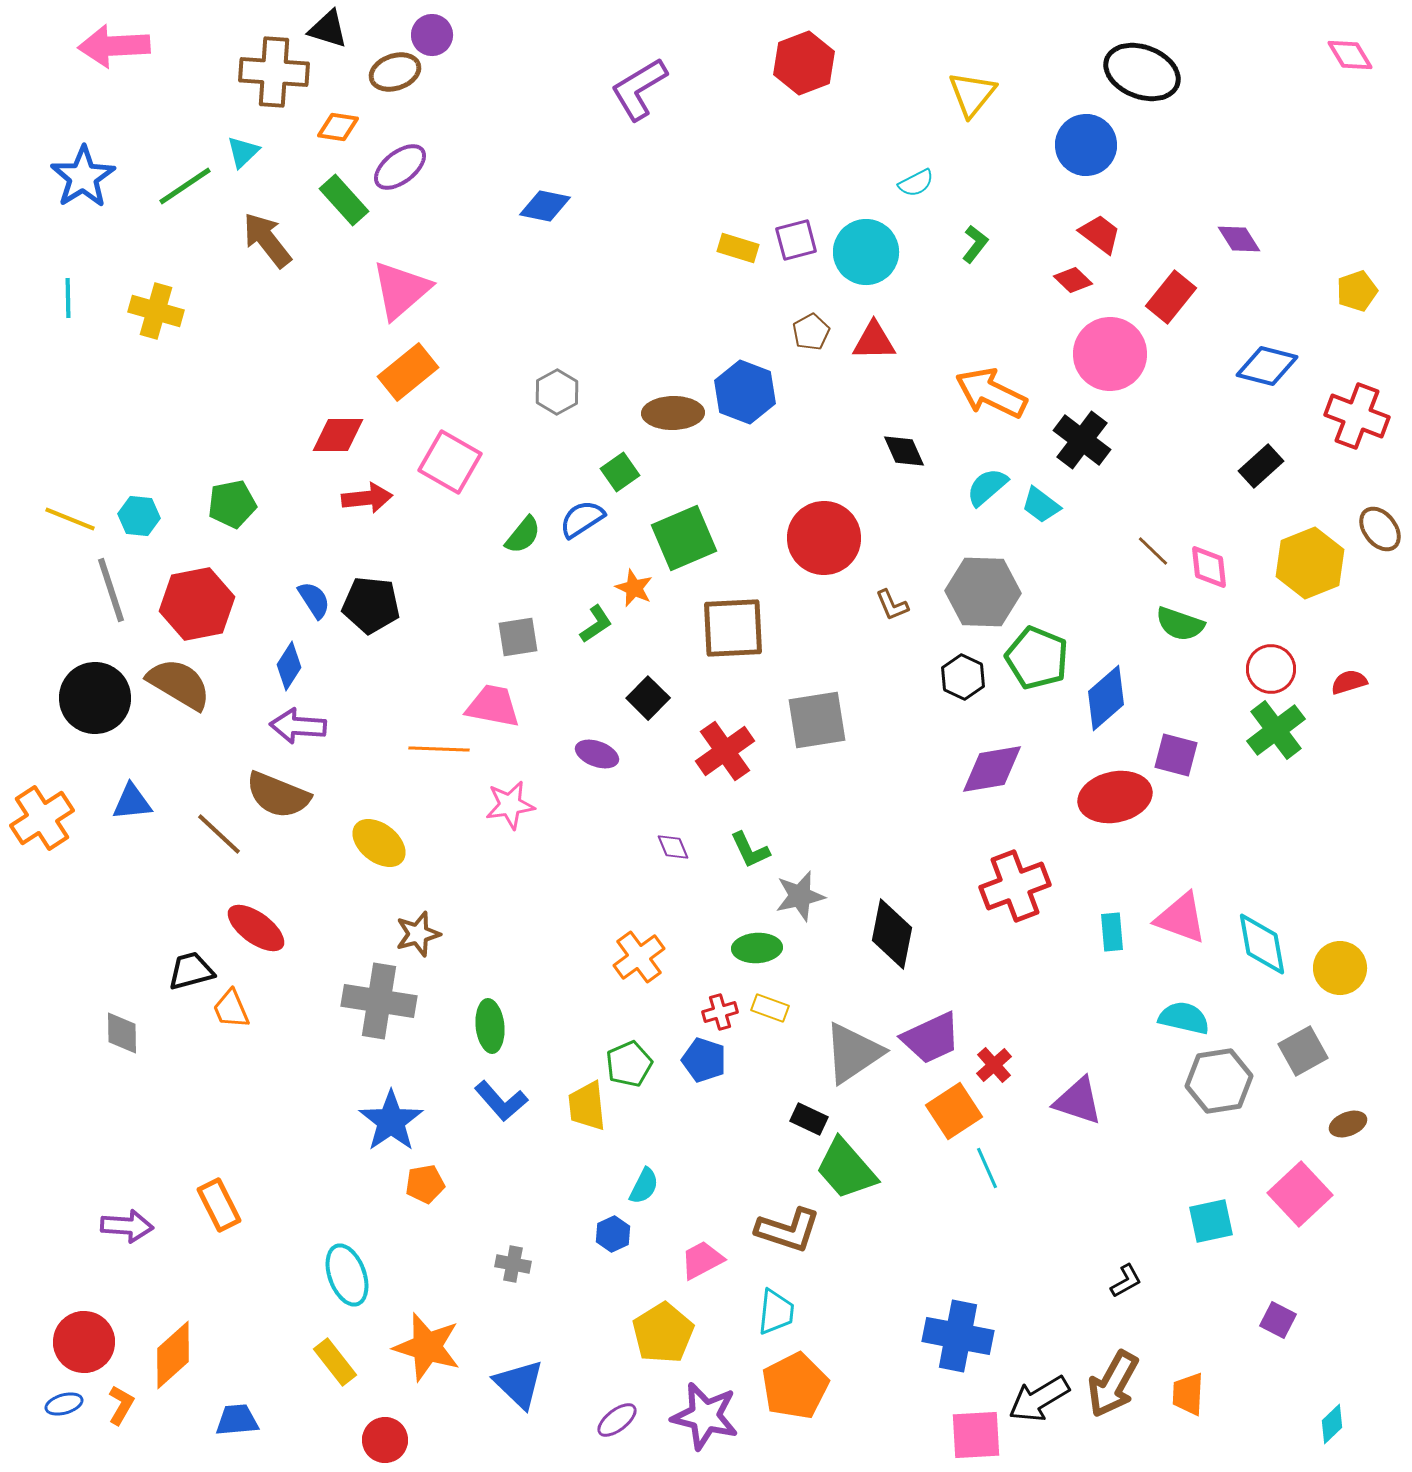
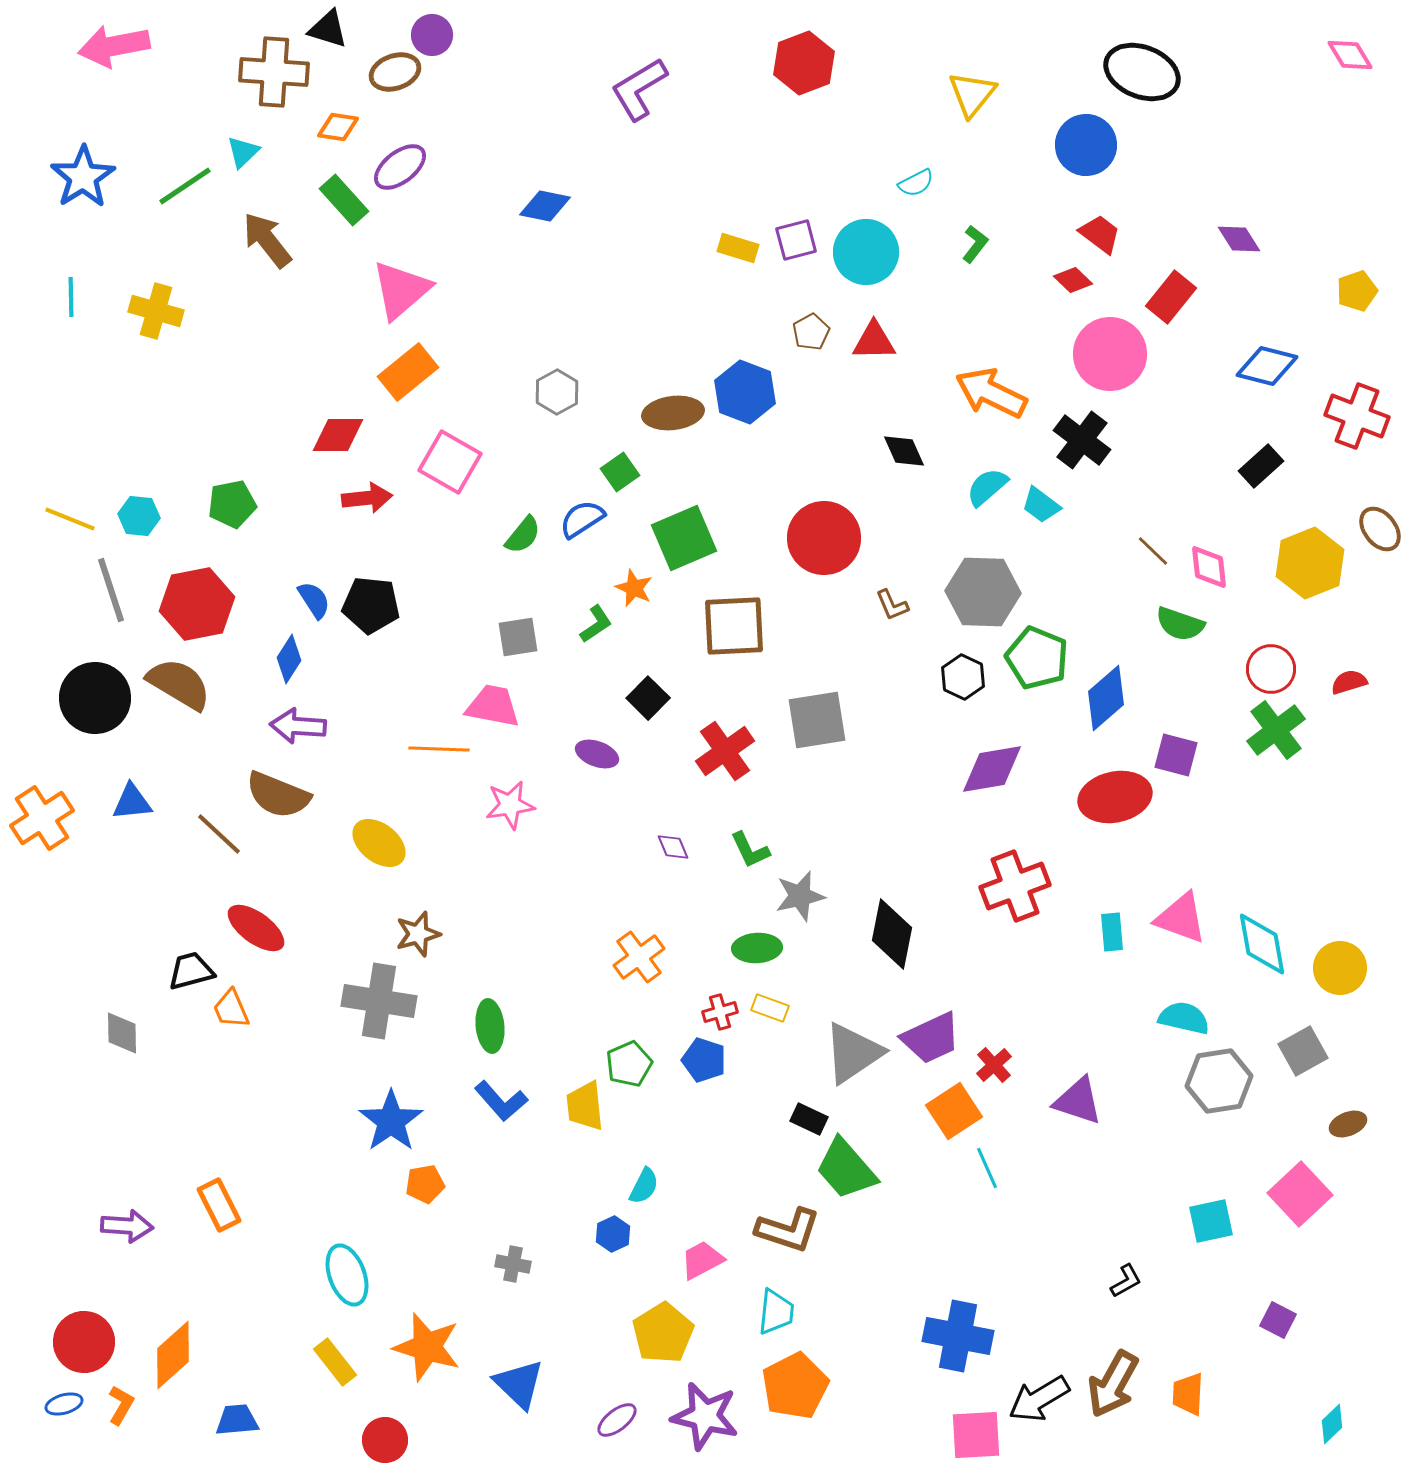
pink arrow at (114, 46): rotated 8 degrees counterclockwise
cyan line at (68, 298): moved 3 px right, 1 px up
brown ellipse at (673, 413): rotated 6 degrees counterclockwise
brown square at (733, 628): moved 1 px right, 2 px up
blue diamond at (289, 666): moved 7 px up
yellow trapezoid at (587, 1106): moved 2 px left
